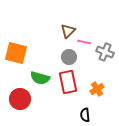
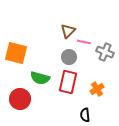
red rectangle: rotated 25 degrees clockwise
